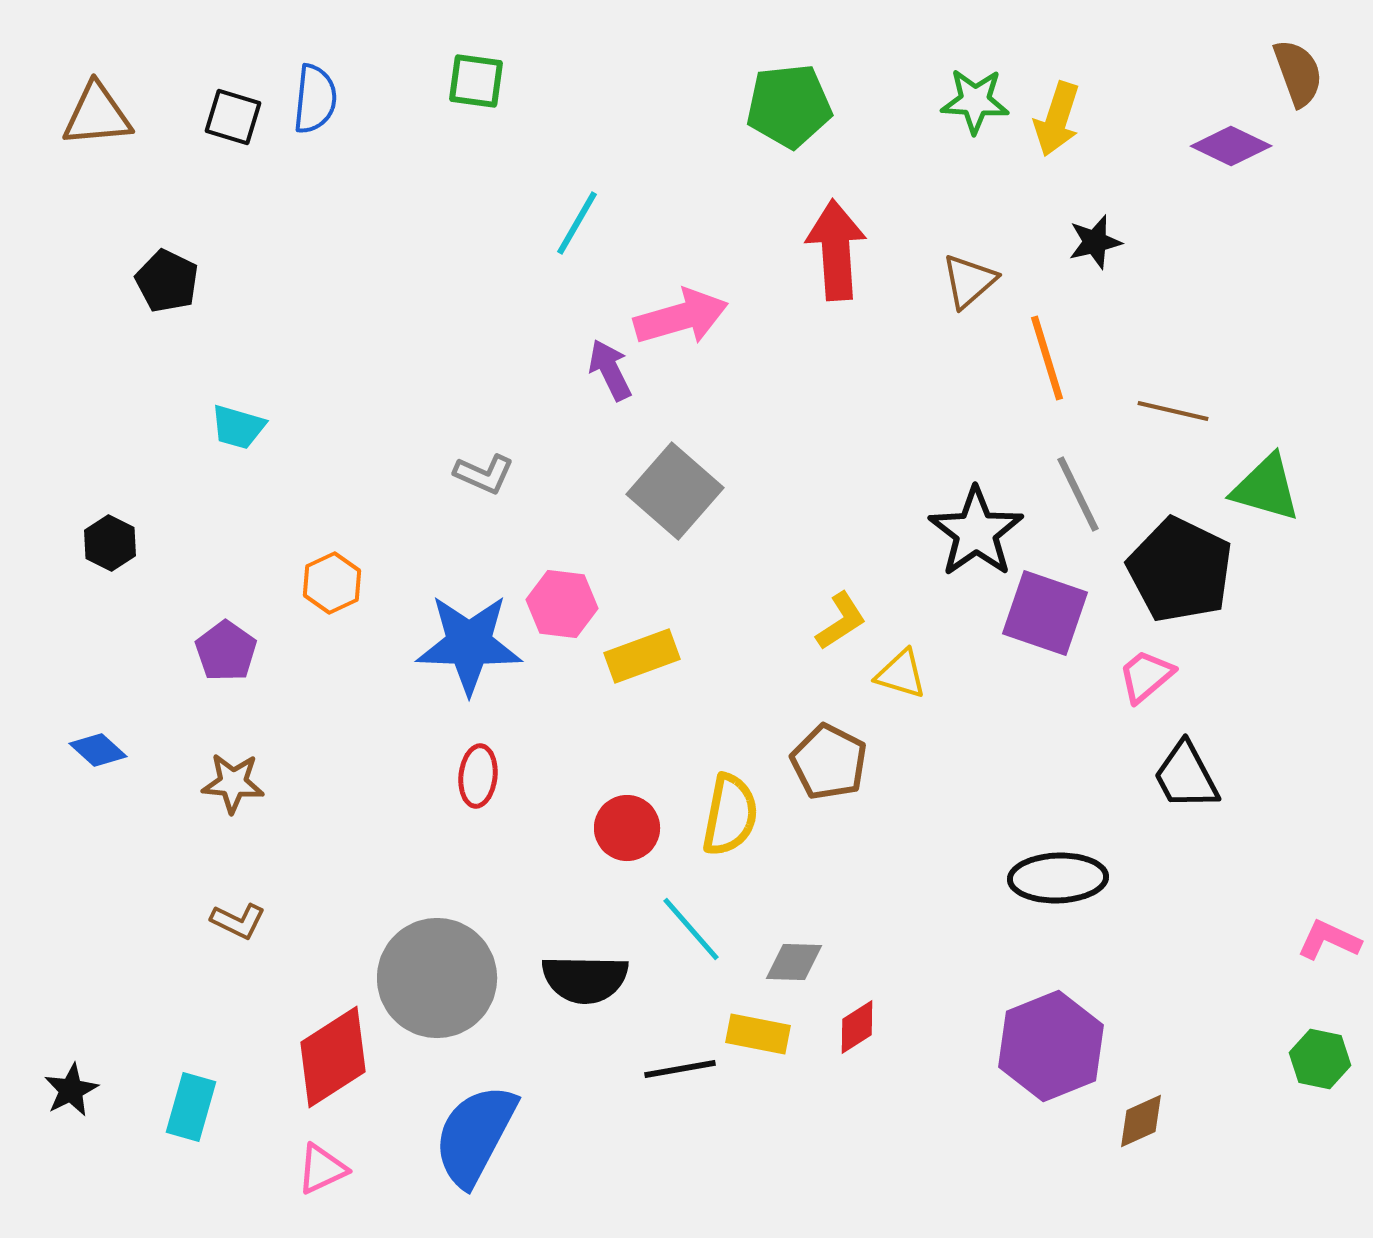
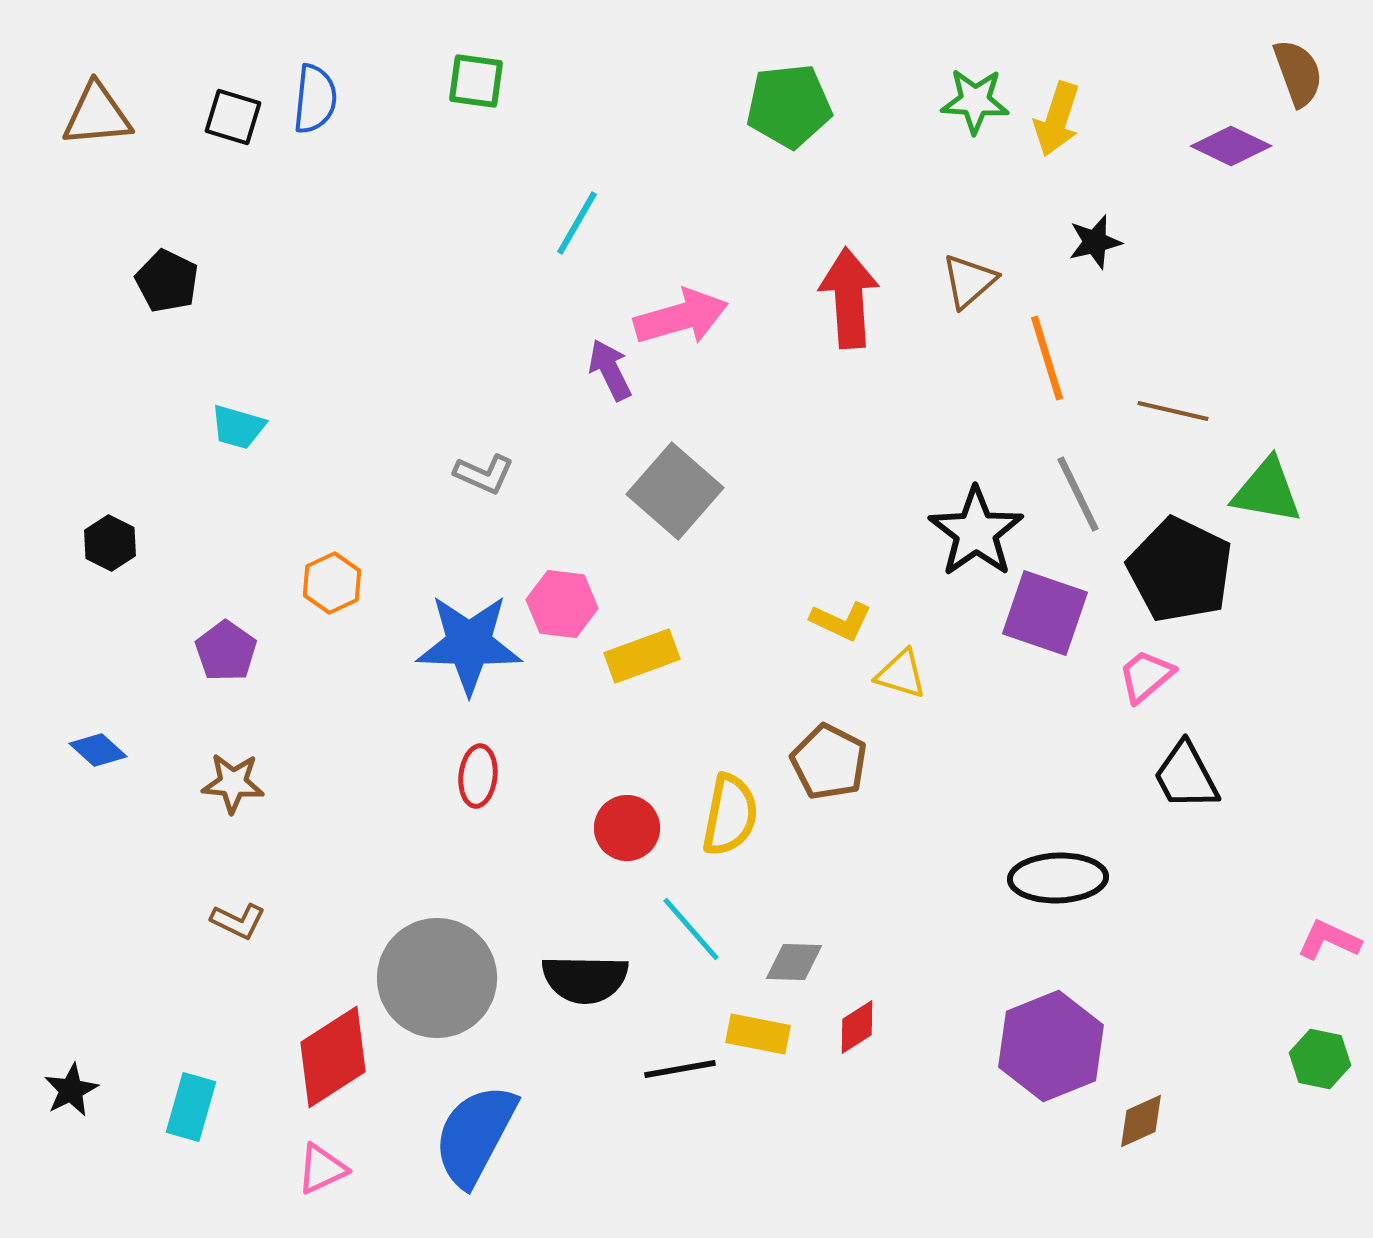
red arrow at (836, 250): moved 13 px right, 48 px down
green triangle at (1266, 488): moved 1 px right, 3 px down; rotated 6 degrees counterclockwise
yellow L-shape at (841, 621): rotated 58 degrees clockwise
